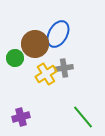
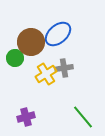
blue ellipse: rotated 20 degrees clockwise
brown circle: moved 4 px left, 2 px up
purple cross: moved 5 px right
